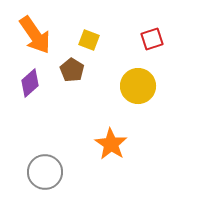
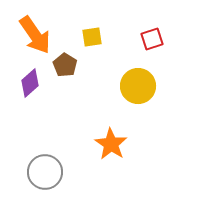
yellow square: moved 3 px right, 3 px up; rotated 30 degrees counterclockwise
brown pentagon: moved 7 px left, 5 px up
